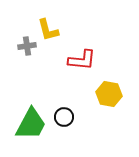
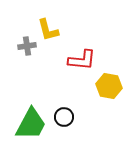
yellow hexagon: moved 8 px up
